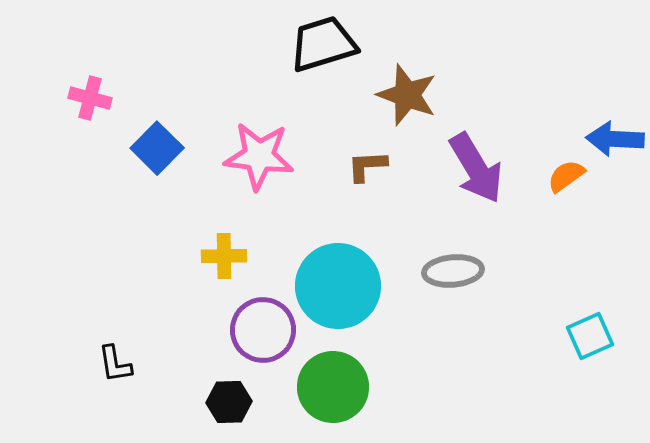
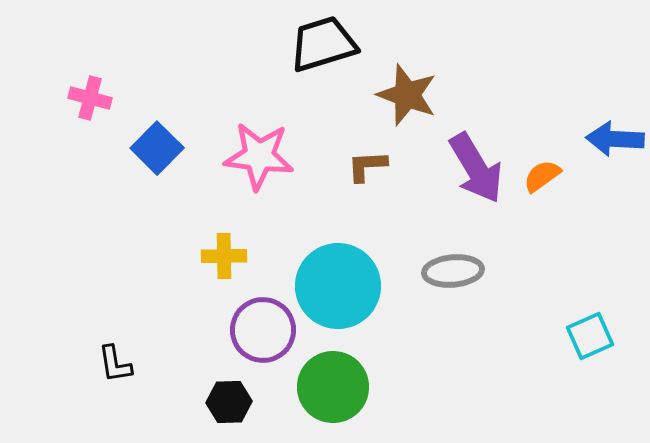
orange semicircle: moved 24 px left
